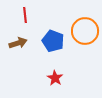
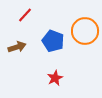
red line: rotated 49 degrees clockwise
brown arrow: moved 1 px left, 4 px down
red star: rotated 14 degrees clockwise
